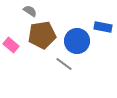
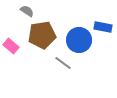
gray semicircle: moved 3 px left
blue circle: moved 2 px right, 1 px up
pink rectangle: moved 1 px down
gray line: moved 1 px left, 1 px up
